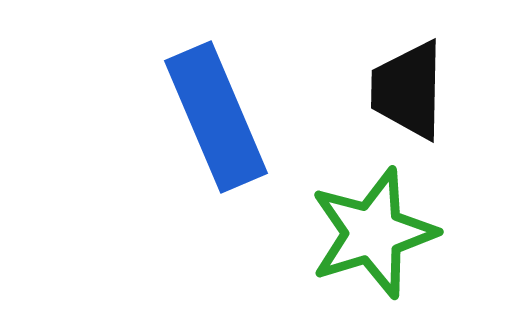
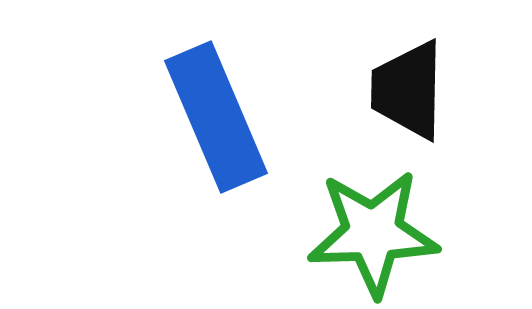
green star: rotated 15 degrees clockwise
